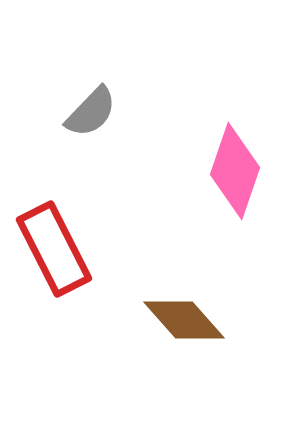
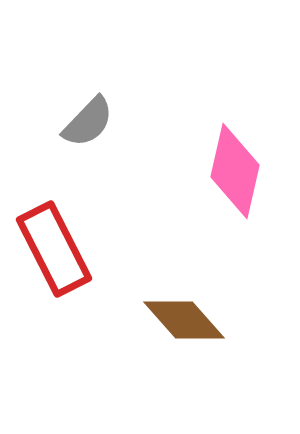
gray semicircle: moved 3 px left, 10 px down
pink diamond: rotated 6 degrees counterclockwise
